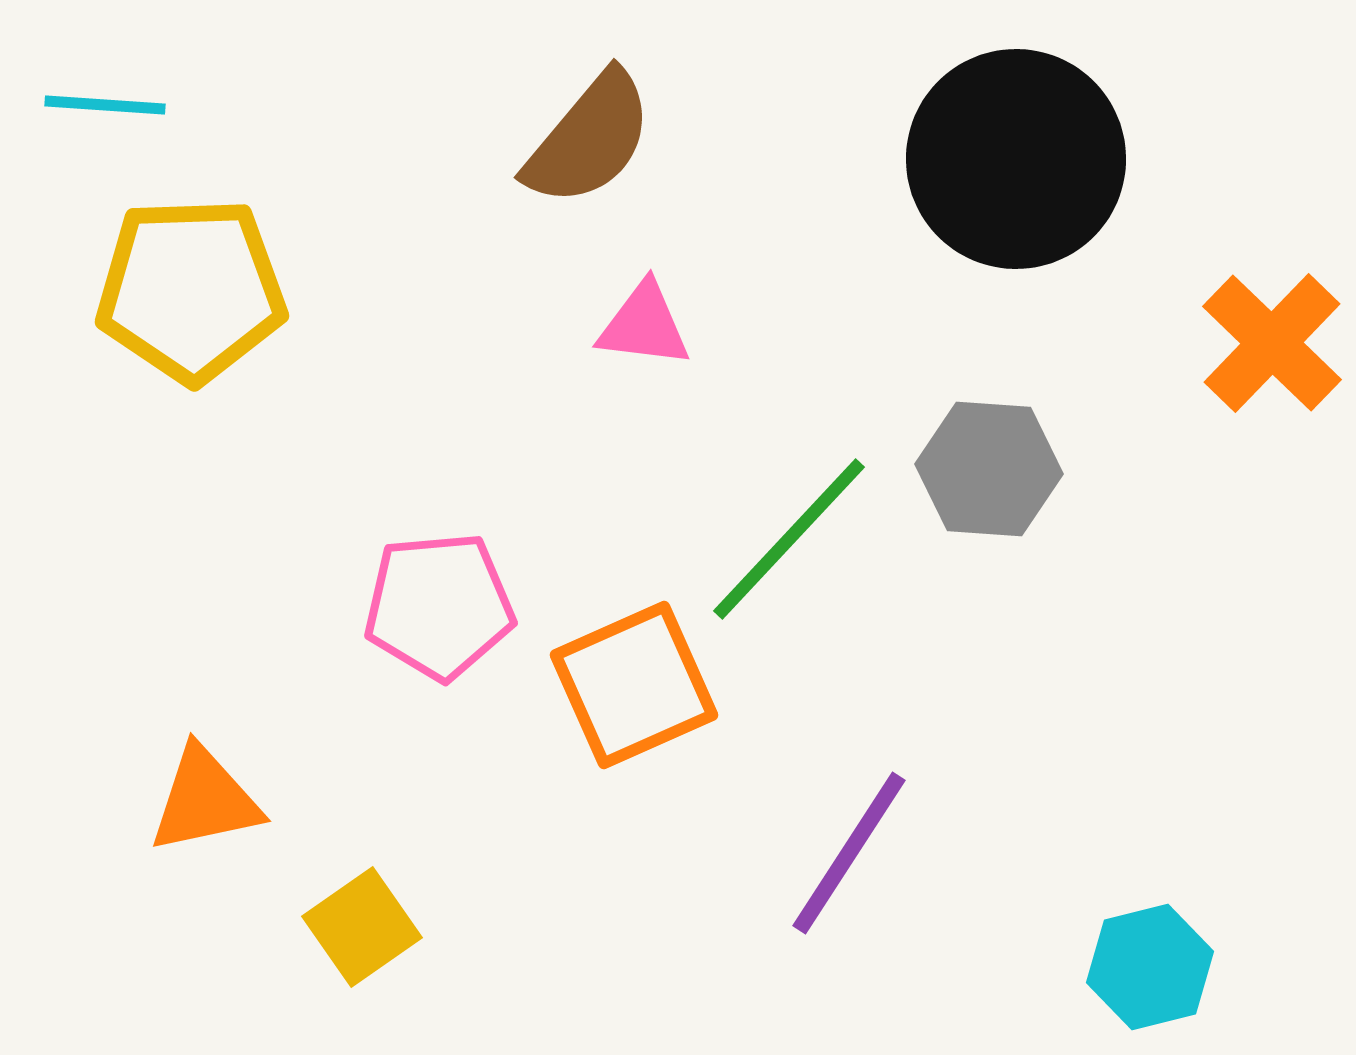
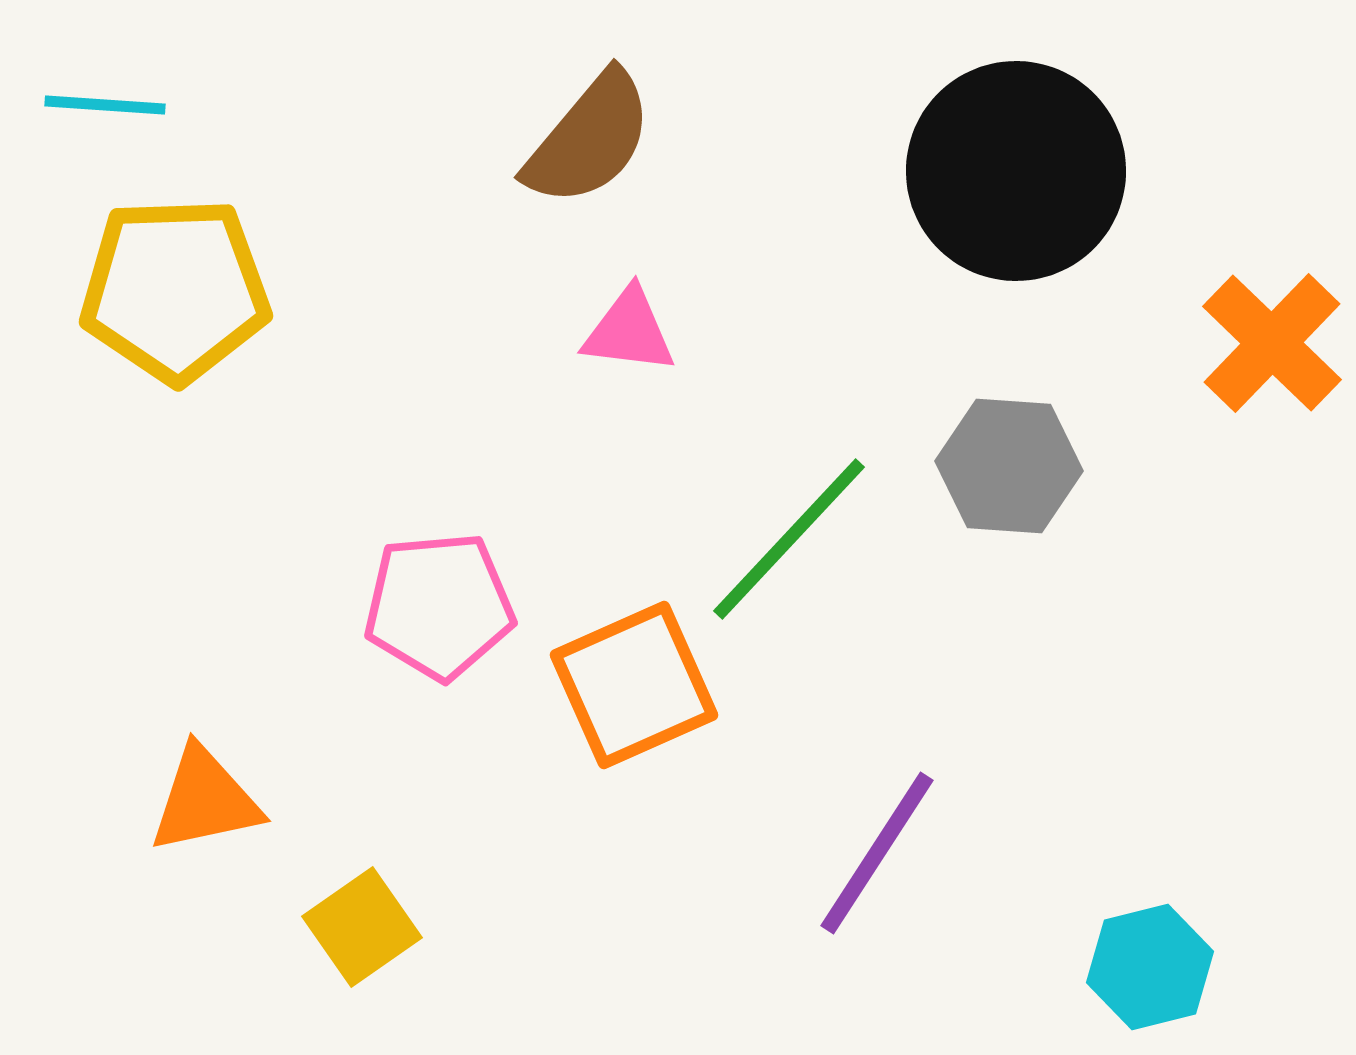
black circle: moved 12 px down
yellow pentagon: moved 16 px left
pink triangle: moved 15 px left, 6 px down
gray hexagon: moved 20 px right, 3 px up
purple line: moved 28 px right
